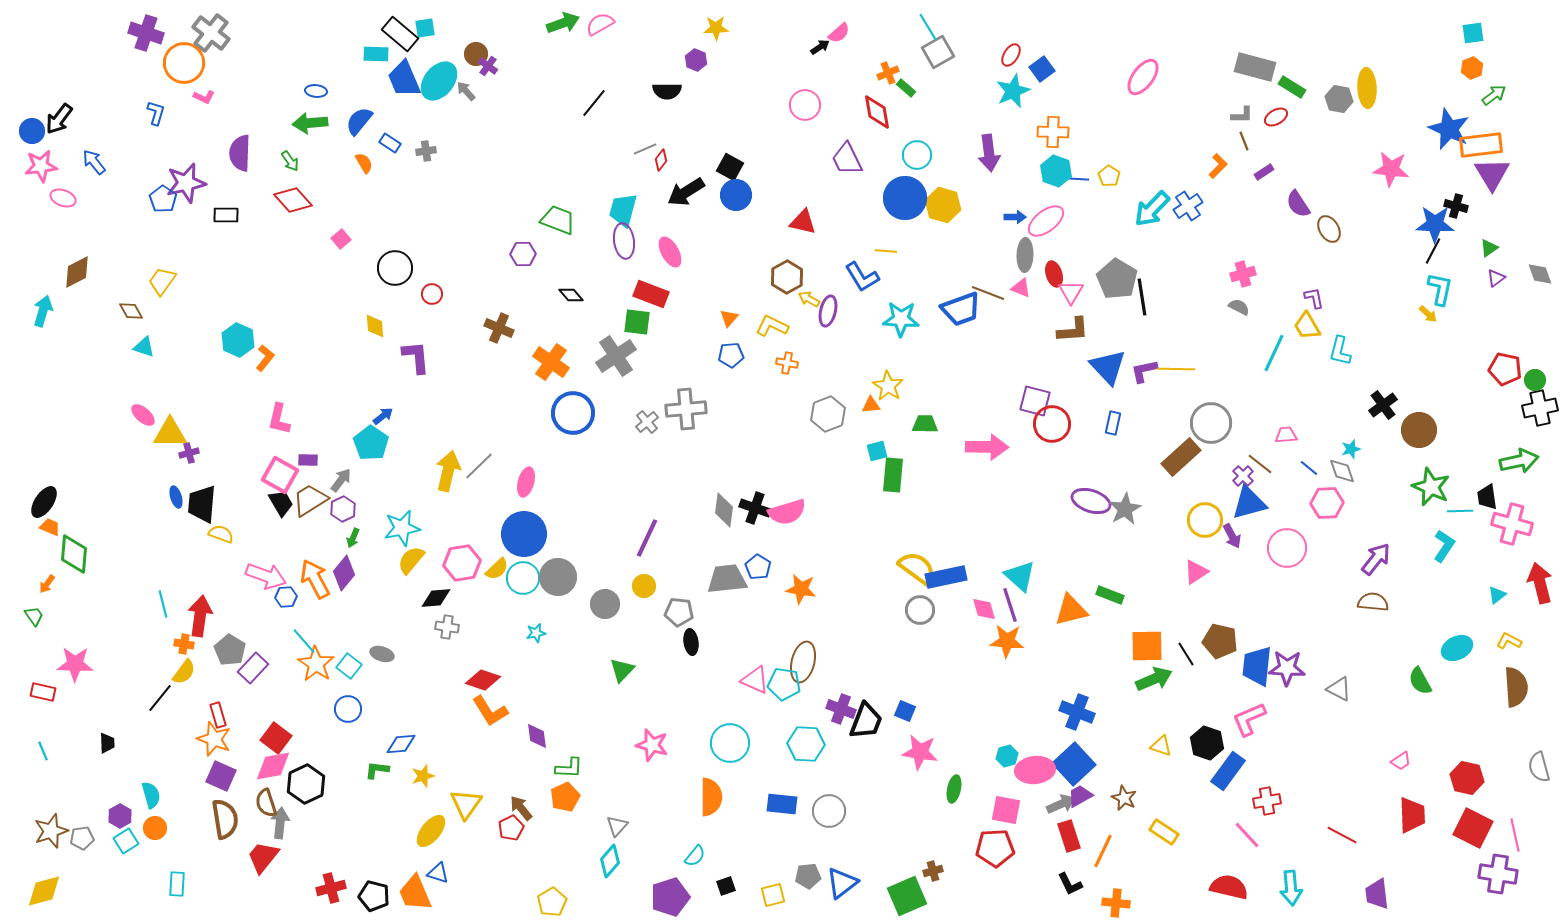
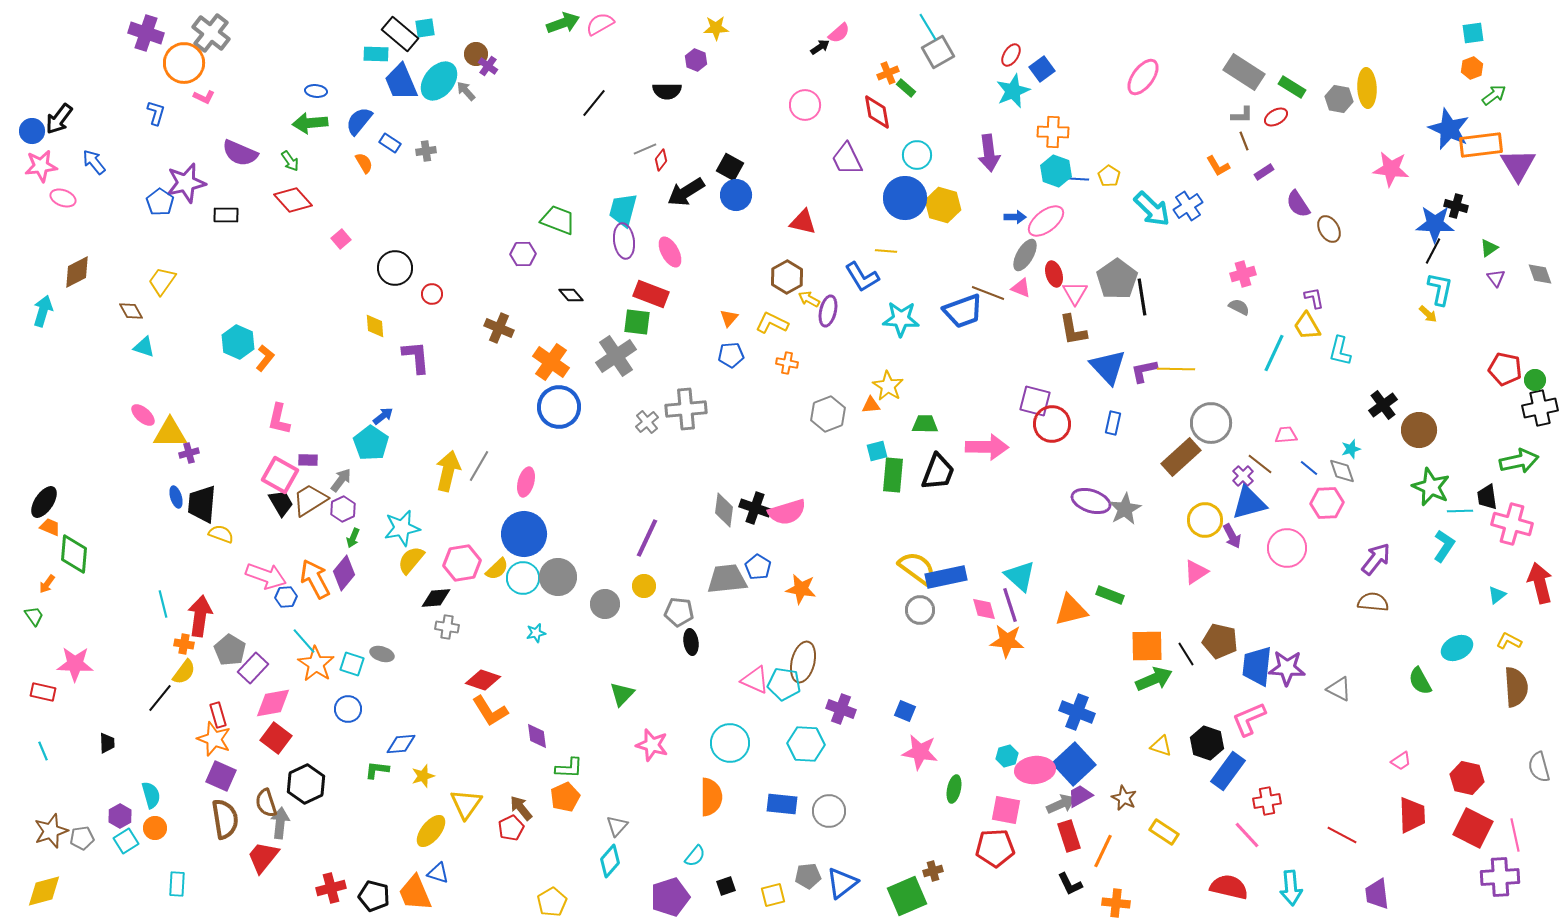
gray rectangle at (1255, 67): moved 11 px left, 5 px down; rotated 18 degrees clockwise
blue trapezoid at (404, 79): moved 3 px left, 3 px down
purple semicircle at (240, 153): rotated 69 degrees counterclockwise
orange L-shape at (1218, 166): rotated 105 degrees clockwise
purple triangle at (1492, 174): moved 26 px right, 9 px up
blue pentagon at (163, 199): moved 3 px left, 3 px down
cyan arrow at (1152, 209): rotated 90 degrees counterclockwise
gray ellipse at (1025, 255): rotated 28 degrees clockwise
purple triangle at (1496, 278): rotated 30 degrees counterclockwise
gray pentagon at (1117, 279): rotated 6 degrees clockwise
pink triangle at (1071, 292): moved 4 px right, 1 px down
blue trapezoid at (961, 309): moved 2 px right, 2 px down
yellow L-shape at (772, 326): moved 3 px up
brown L-shape at (1073, 330): rotated 84 degrees clockwise
cyan hexagon at (238, 340): moved 2 px down
blue circle at (573, 413): moved 14 px left, 6 px up
gray line at (479, 466): rotated 16 degrees counterclockwise
cyan square at (349, 666): moved 3 px right, 2 px up; rotated 20 degrees counterclockwise
green triangle at (622, 670): moved 24 px down
black trapezoid at (866, 721): moved 72 px right, 249 px up
pink diamond at (273, 766): moved 63 px up
purple cross at (1498, 874): moved 2 px right, 3 px down; rotated 12 degrees counterclockwise
